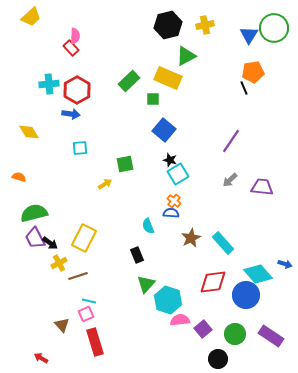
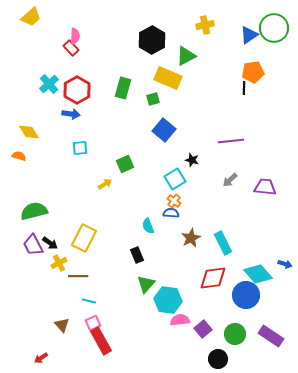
black hexagon at (168, 25): moved 16 px left, 15 px down; rotated 16 degrees counterclockwise
blue triangle at (249, 35): rotated 24 degrees clockwise
green rectangle at (129, 81): moved 6 px left, 7 px down; rotated 30 degrees counterclockwise
cyan cross at (49, 84): rotated 36 degrees counterclockwise
black line at (244, 88): rotated 24 degrees clockwise
green square at (153, 99): rotated 16 degrees counterclockwise
purple line at (231, 141): rotated 50 degrees clockwise
black star at (170, 160): moved 22 px right
green square at (125, 164): rotated 12 degrees counterclockwise
cyan square at (178, 174): moved 3 px left, 5 px down
orange semicircle at (19, 177): moved 21 px up
purple trapezoid at (262, 187): moved 3 px right
green semicircle at (34, 213): moved 2 px up
purple trapezoid at (35, 238): moved 2 px left, 7 px down
cyan rectangle at (223, 243): rotated 15 degrees clockwise
brown line at (78, 276): rotated 18 degrees clockwise
red diamond at (213, 282): moved 4 px up
cyan hexagon at (168, 300): rotated 12 degrees counterclockwise
pink square at (86, 314): moved 7 px right, 9 px down
red rectangle at (95, 342): moved 6 px right, 1 px up; rotated 12 degrees counterclockwise
red arrow at (41, 358): rotated 64 degrees counterclockwise
